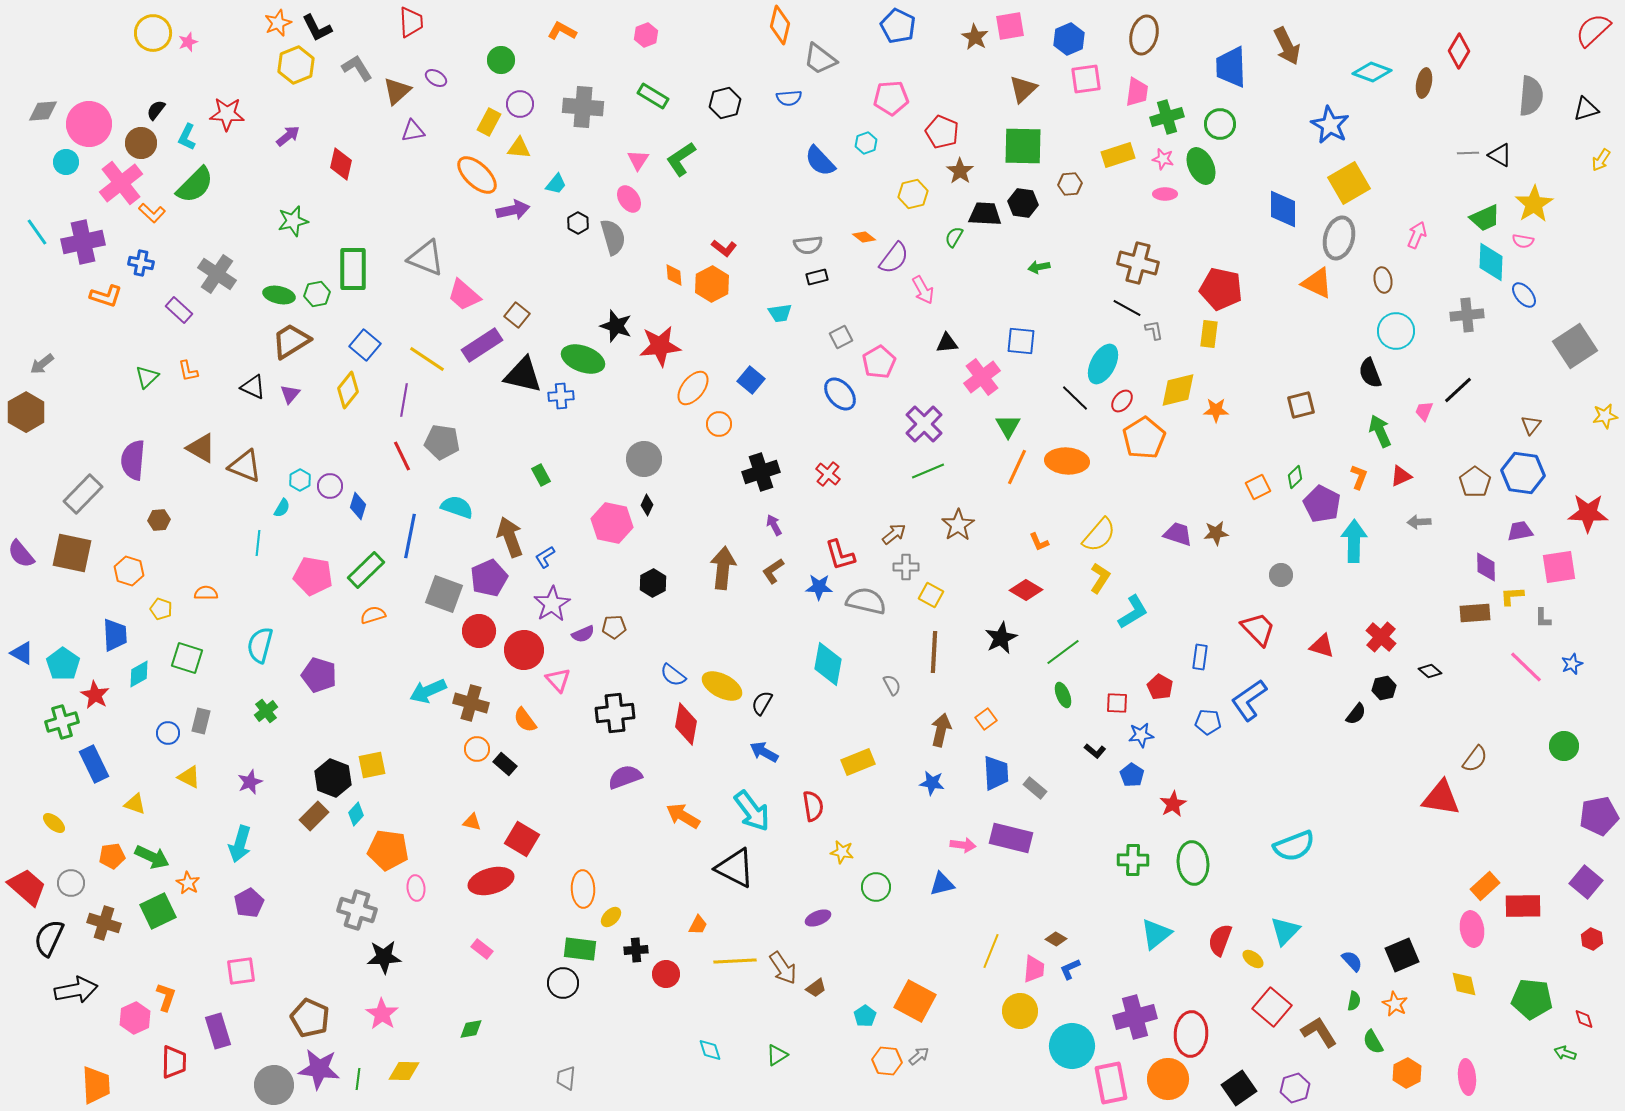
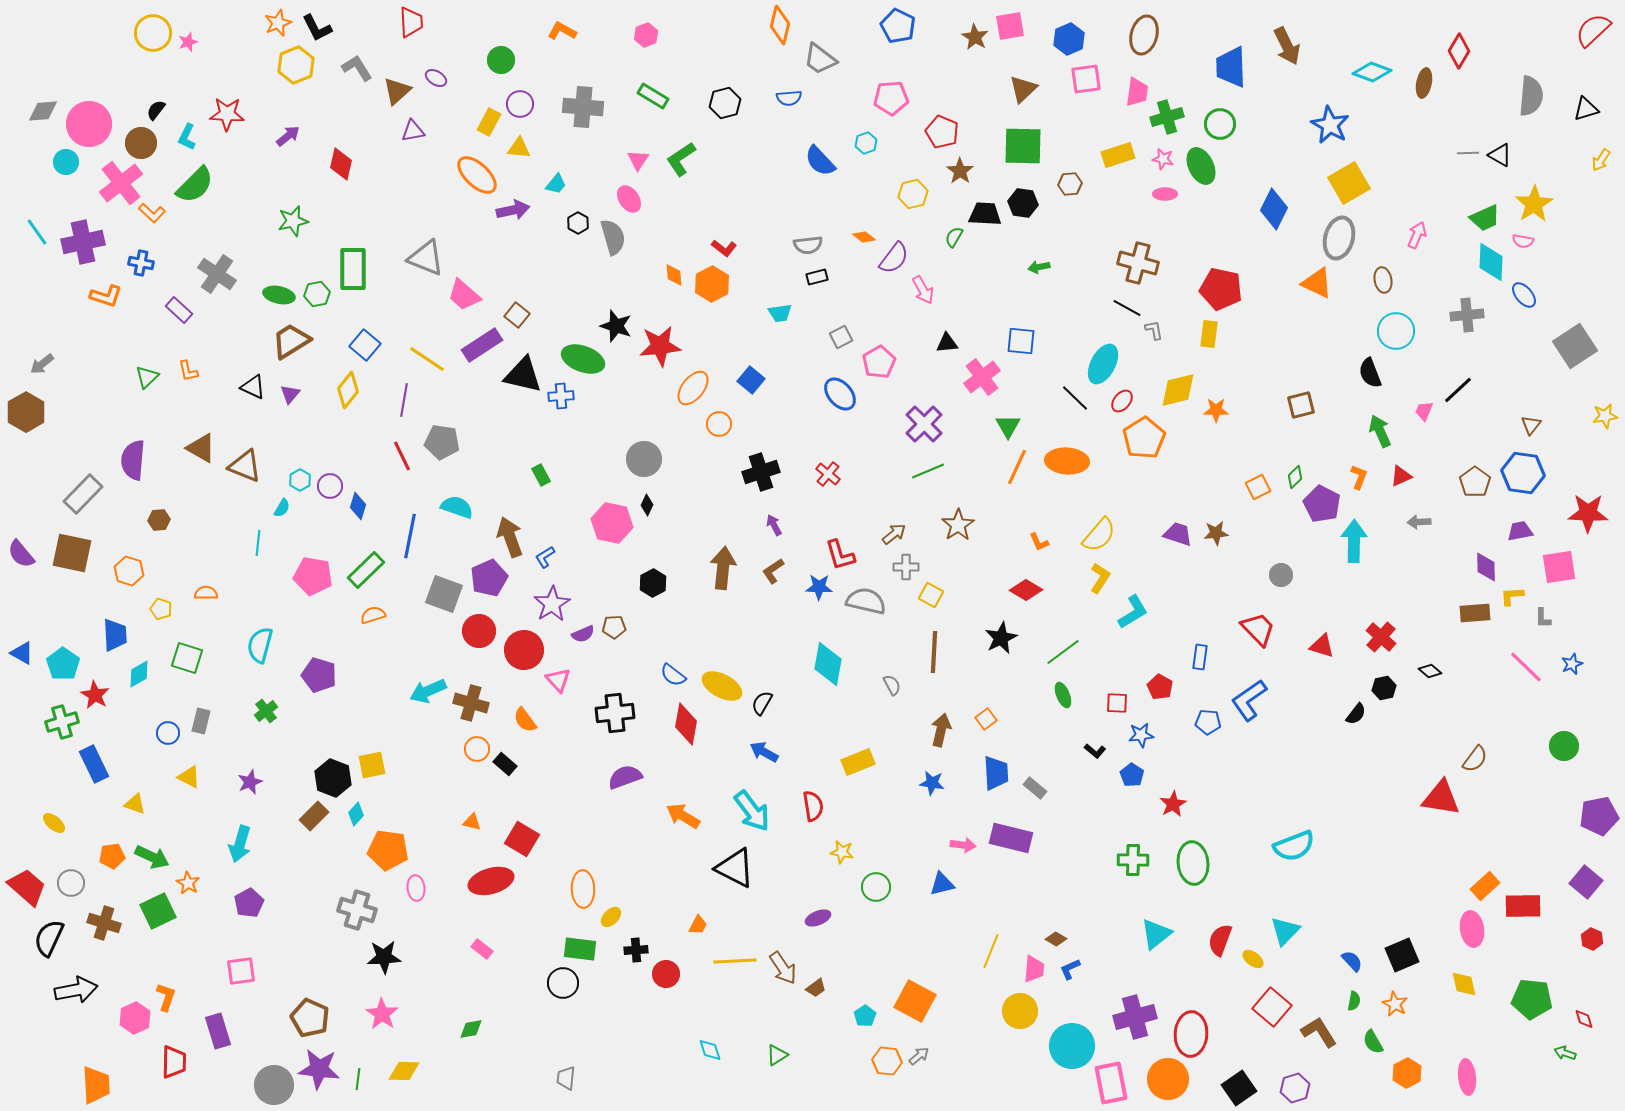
blue diamond at (1283, 209): moved 9 px left; rotated 27 degrees clockwise
